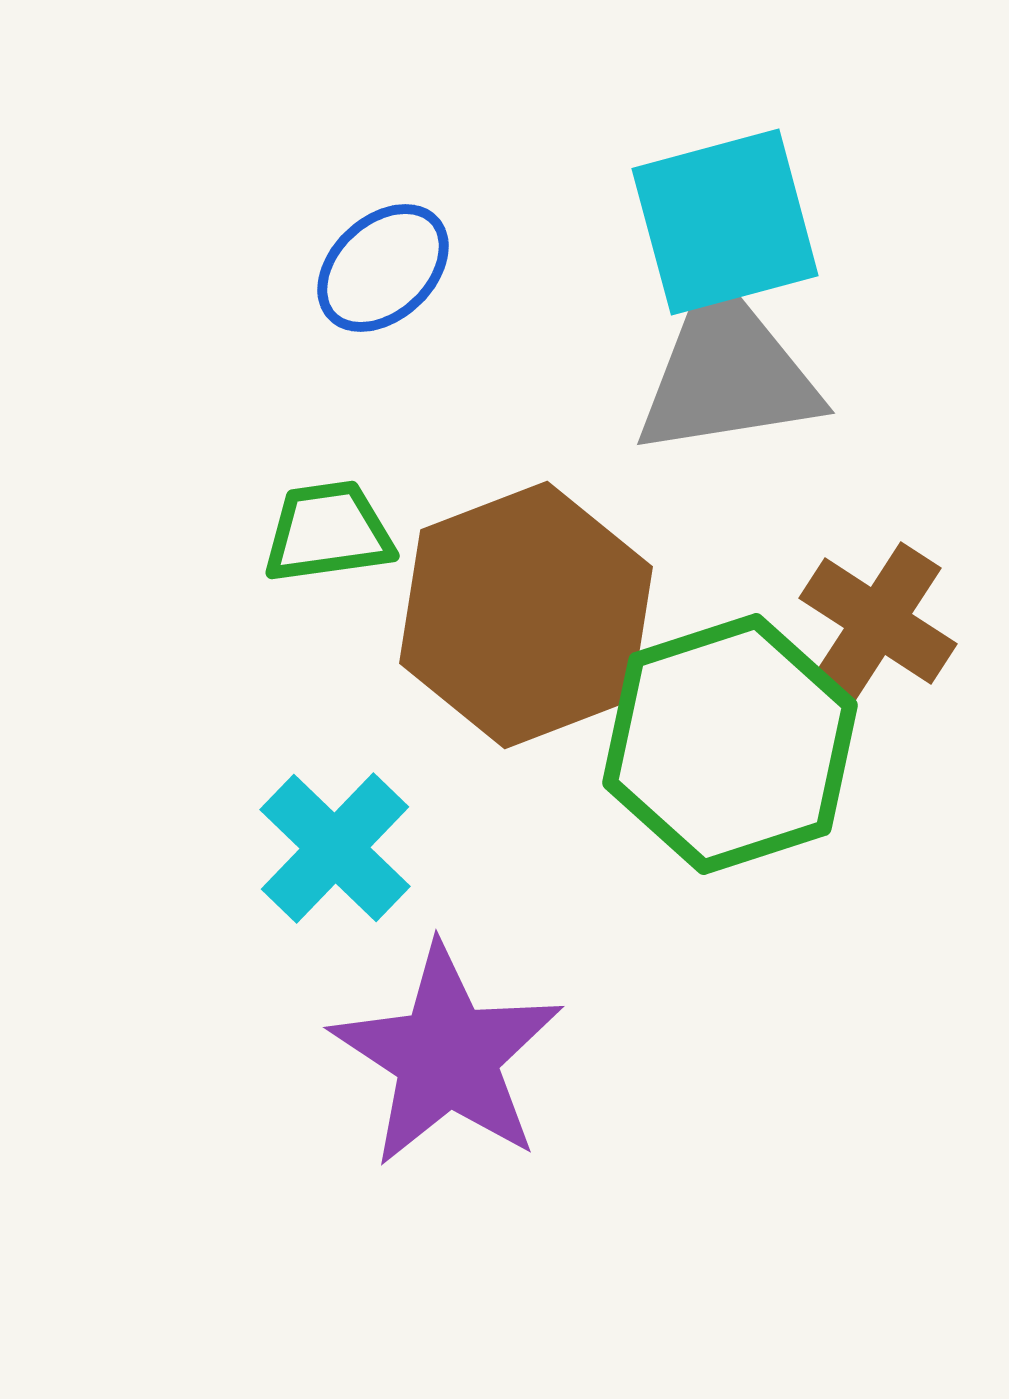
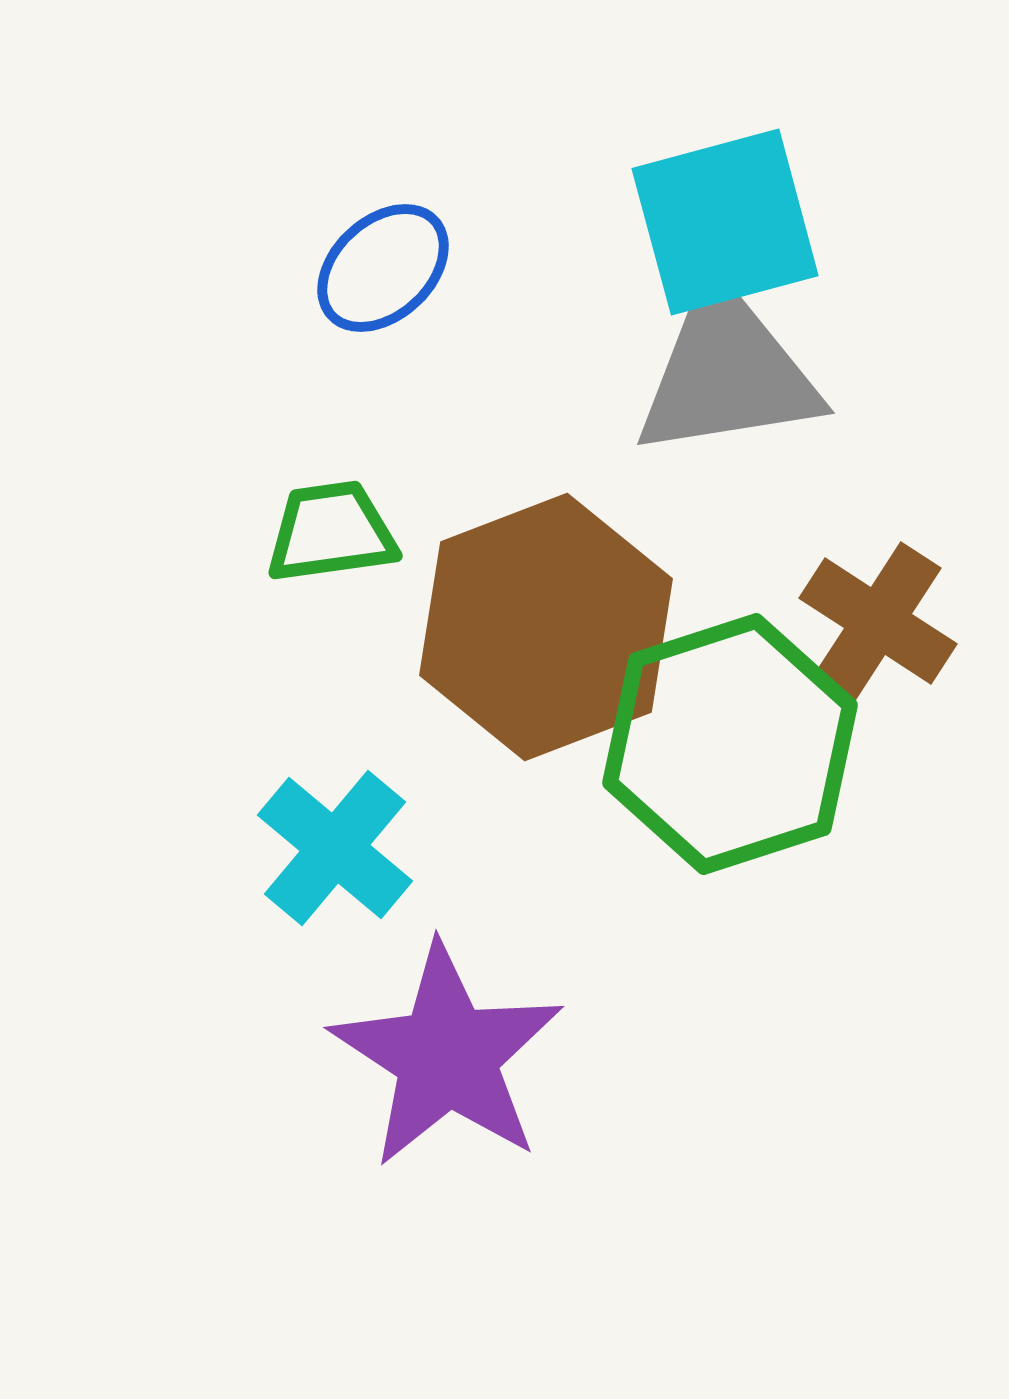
green trapezoid: moved 3 px right
brown hexagon: moved 20 px right, 12 px down
cyan cross: rotated 4 degrees counterclockwise
